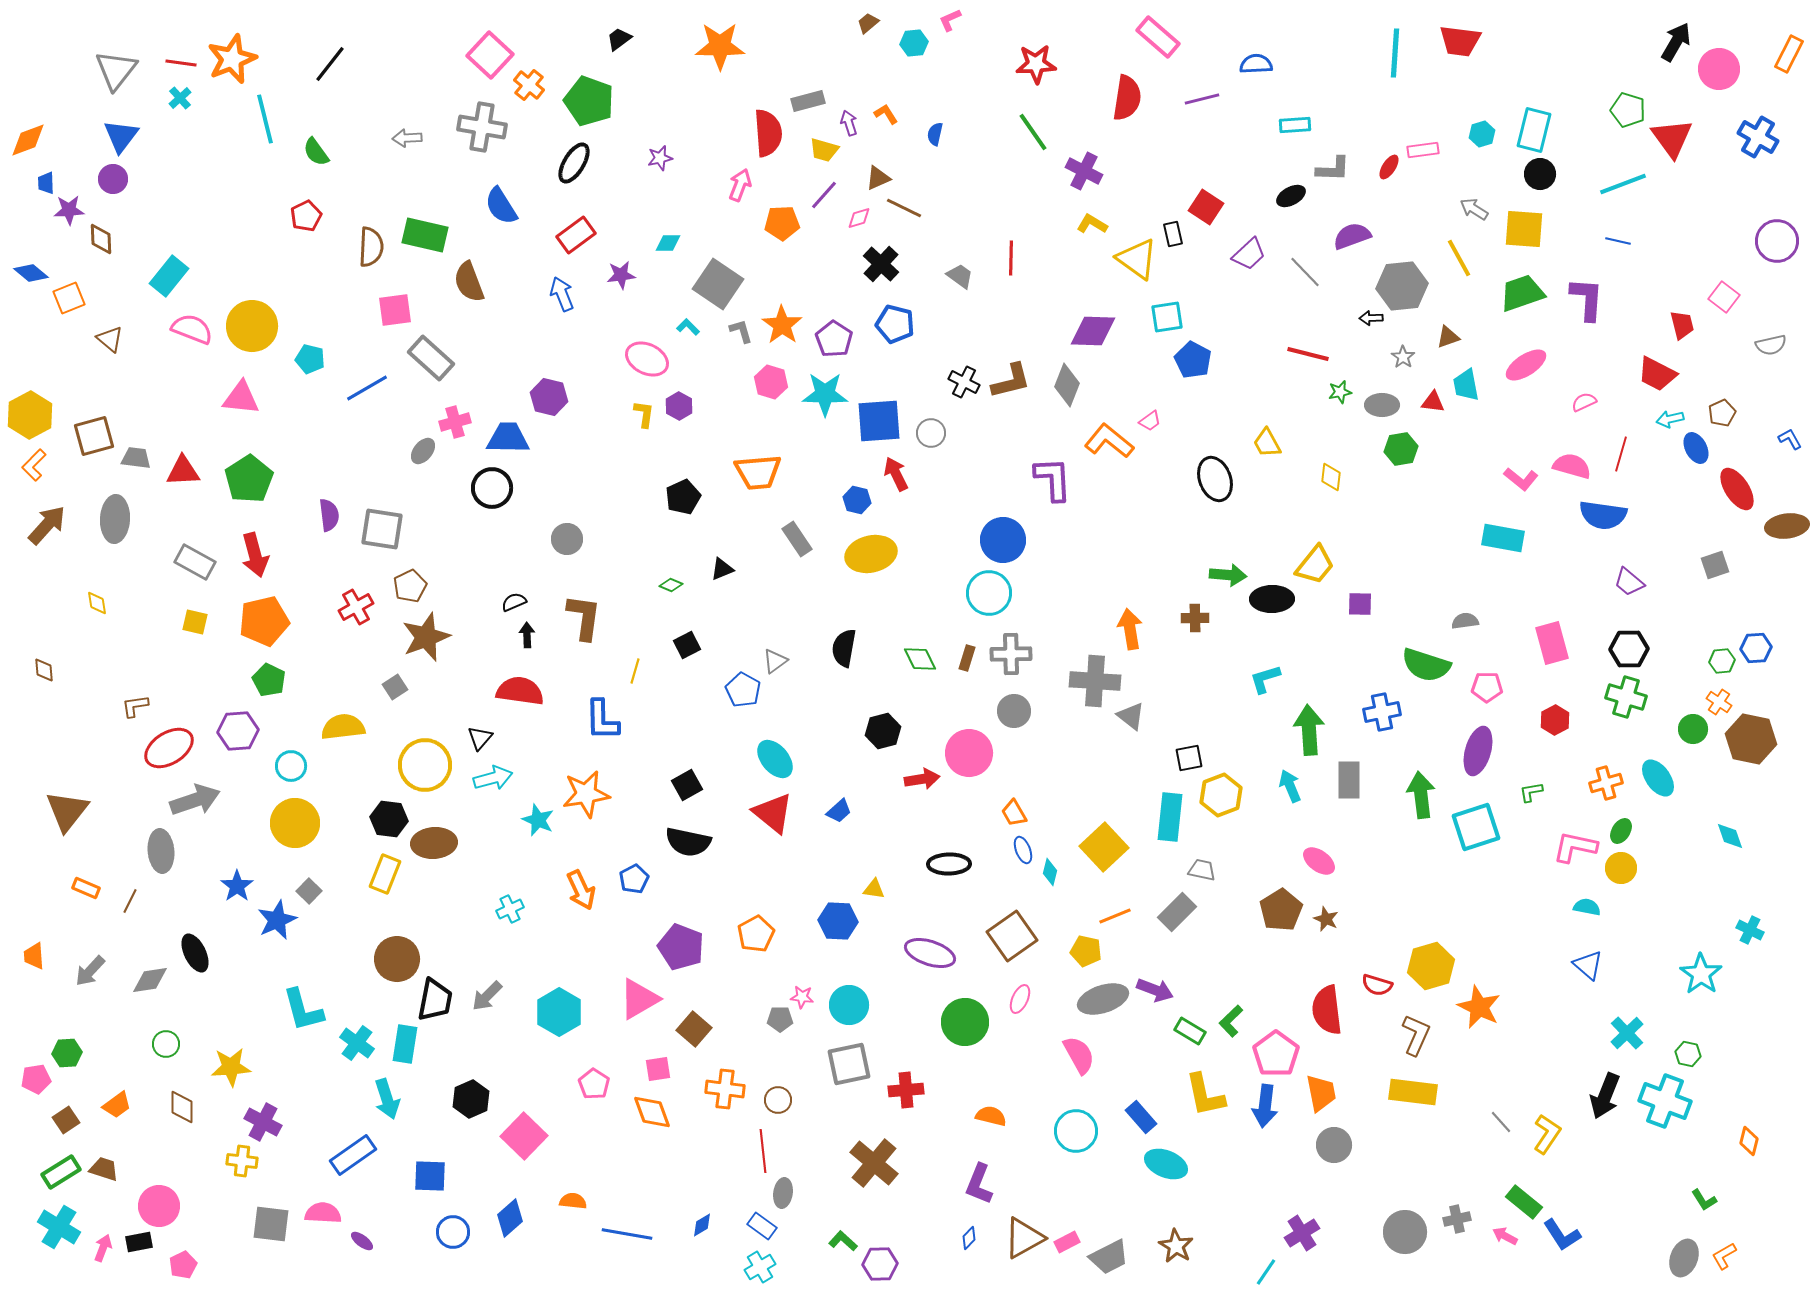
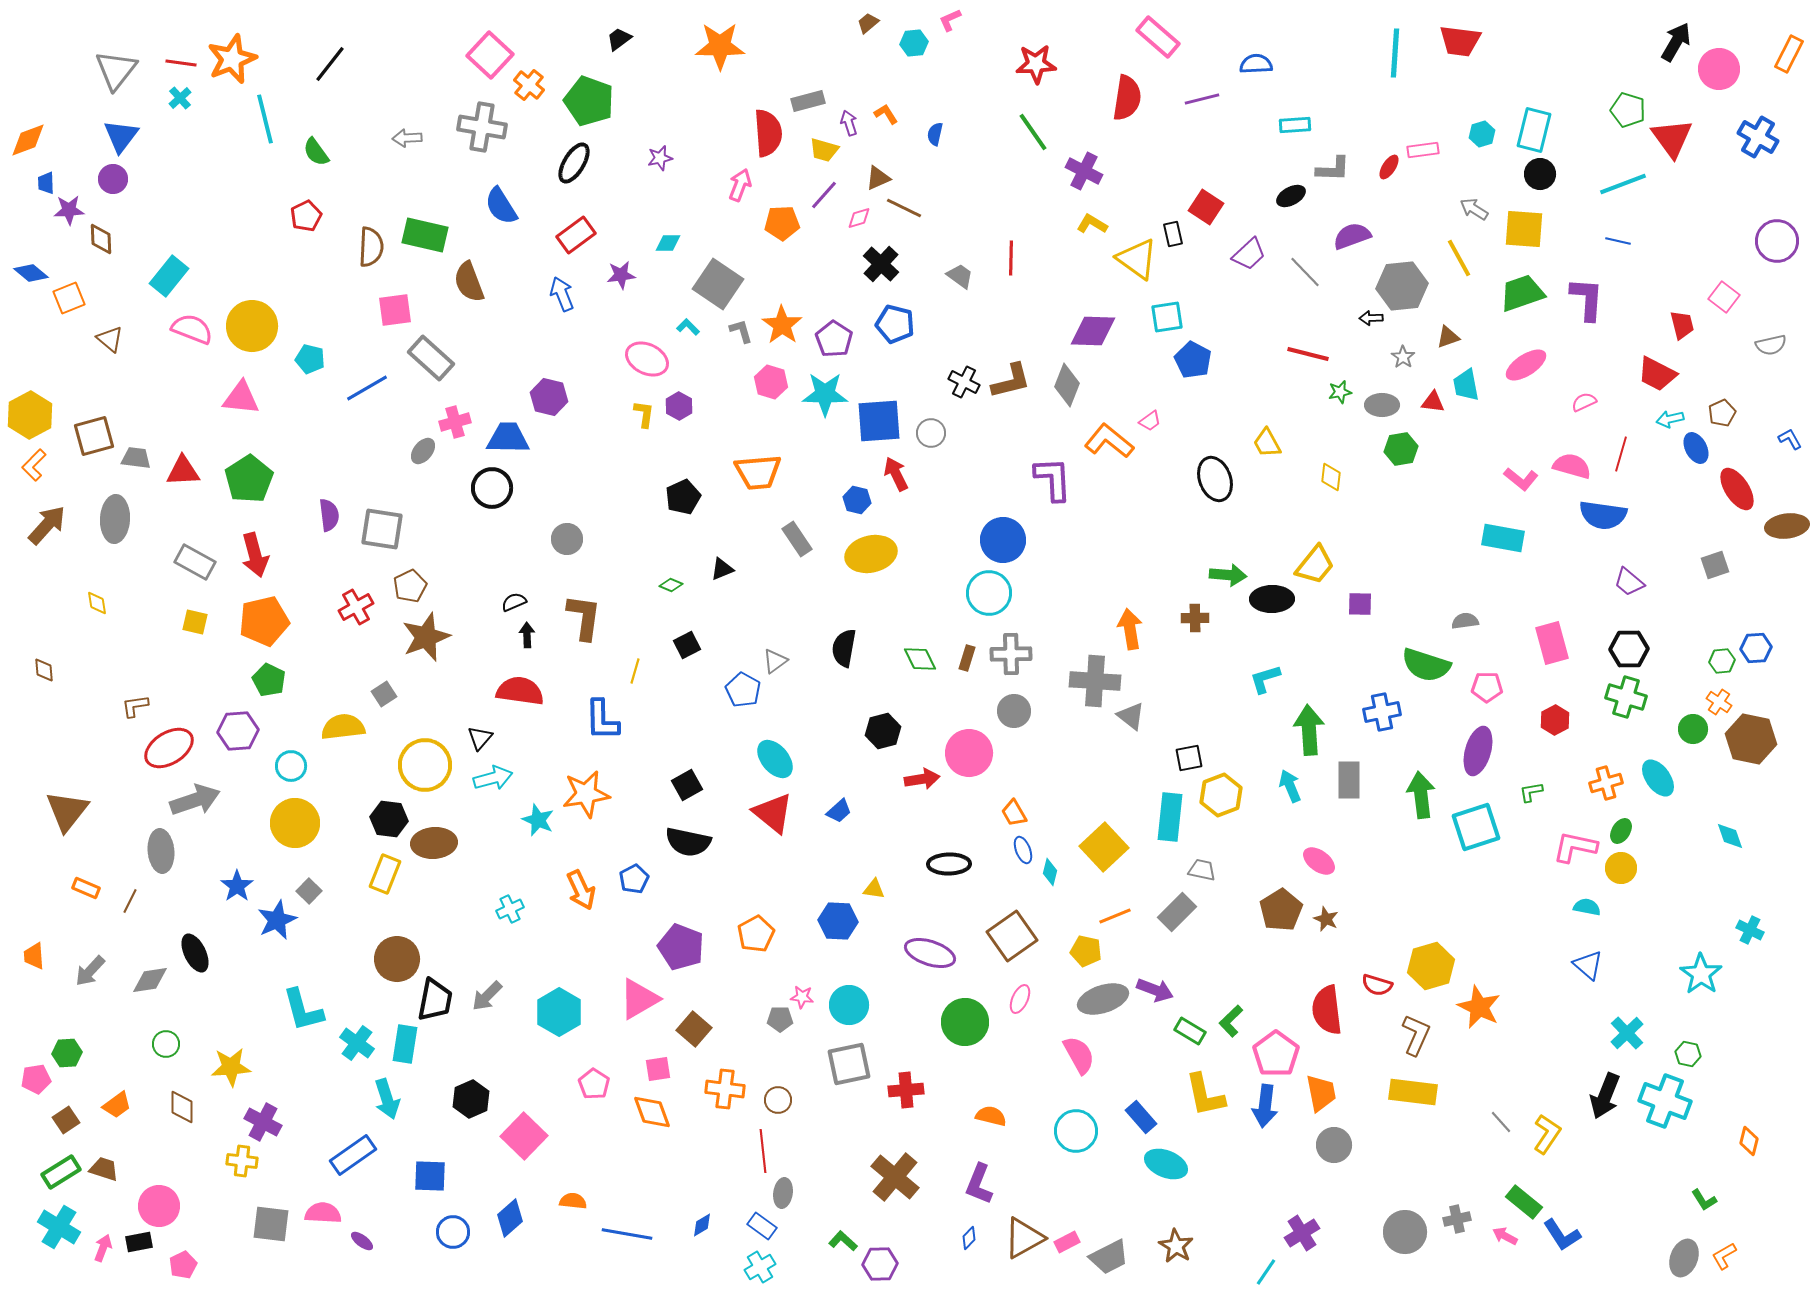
gray square at (395, 687): moved 11 px left, 7 px down
brown cross at (874, 1163): moved 21 px right, 14 px down
